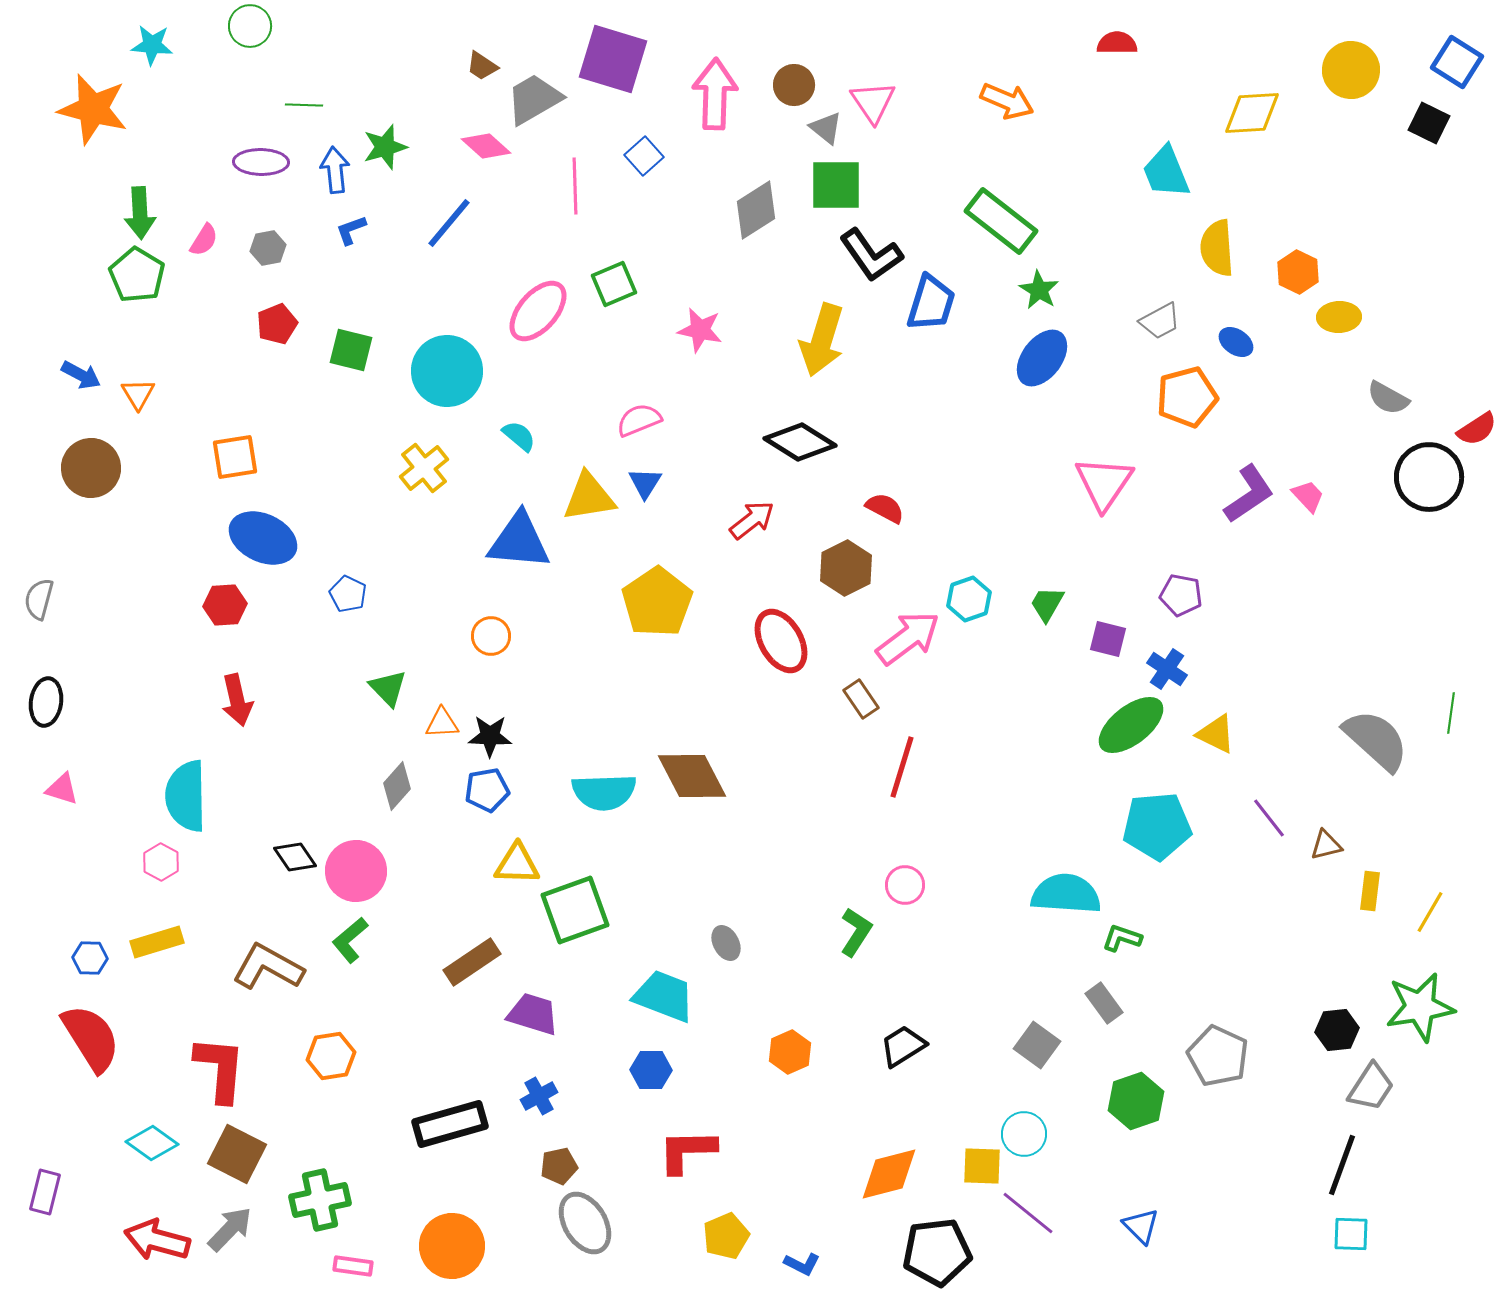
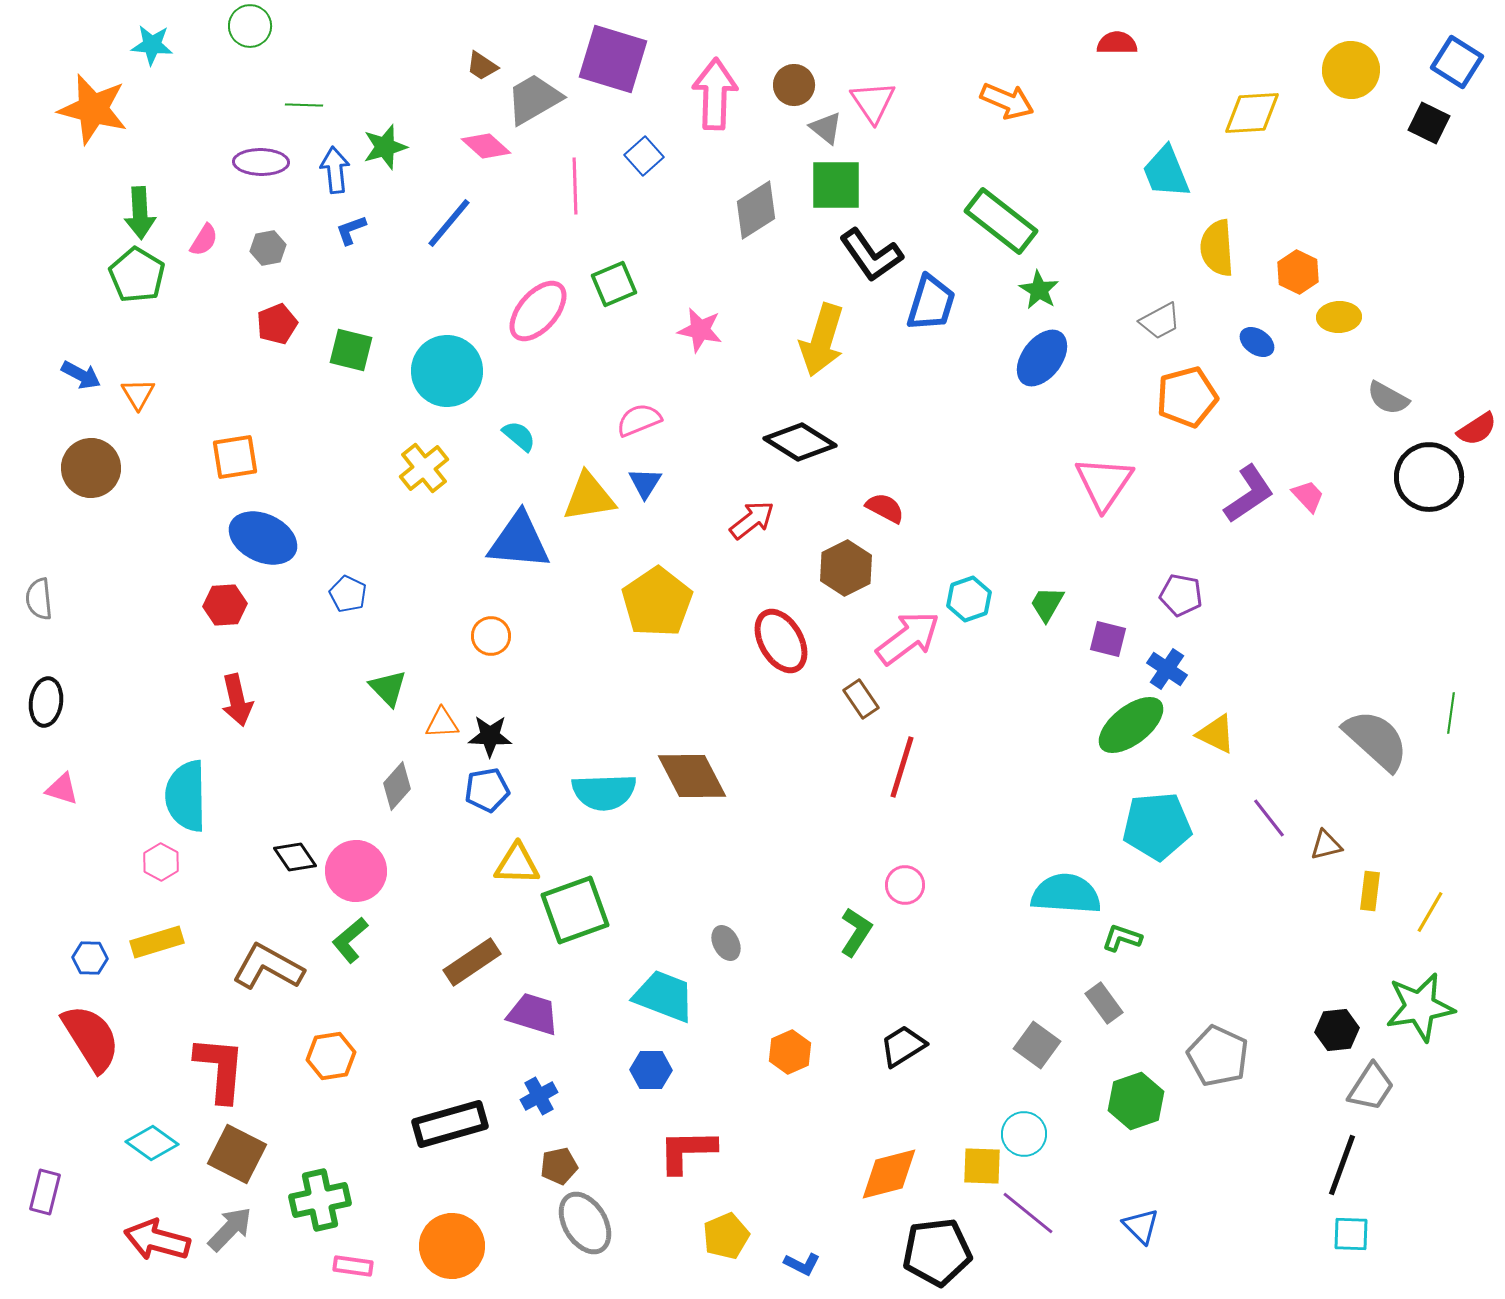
blue ellipse at (1236, 342): moved 21 px right
gray semicircle at (39, 599): rotated 21 degrees counterclockwise
